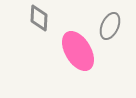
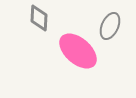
pink ellipse: rotated 18 degrees counterclockwise
